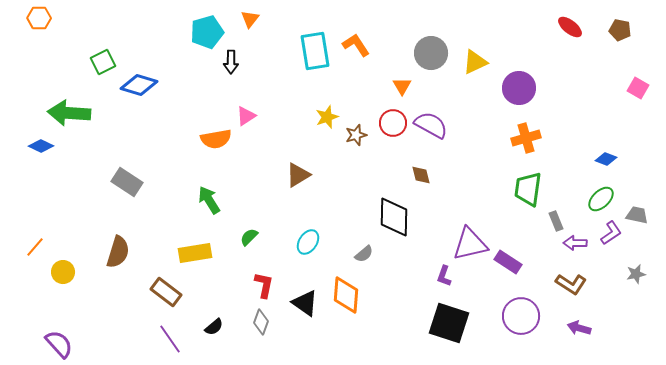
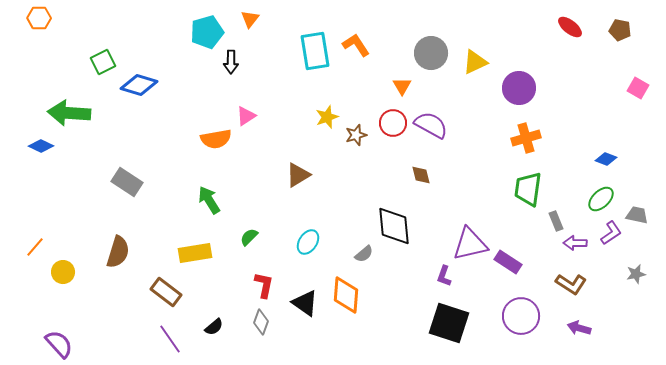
black diamond at (394, 217): moved 9 px down; rotated 6 degrees counterclockwise
